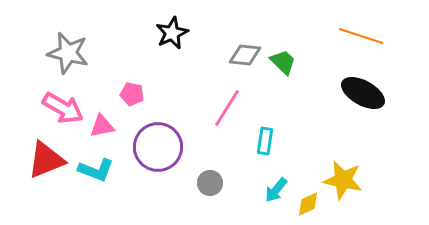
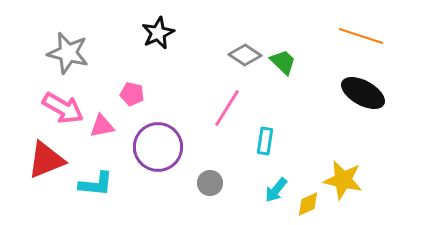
black star: moved 14 px left
gray diamond: rotated 28 degrees clockwise
cyan L-shape: moved 14 px down; rotated 15 degrees counterclockwise
